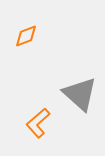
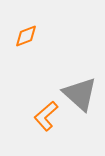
orange L-shape: moved 8 px right, 7 px up
